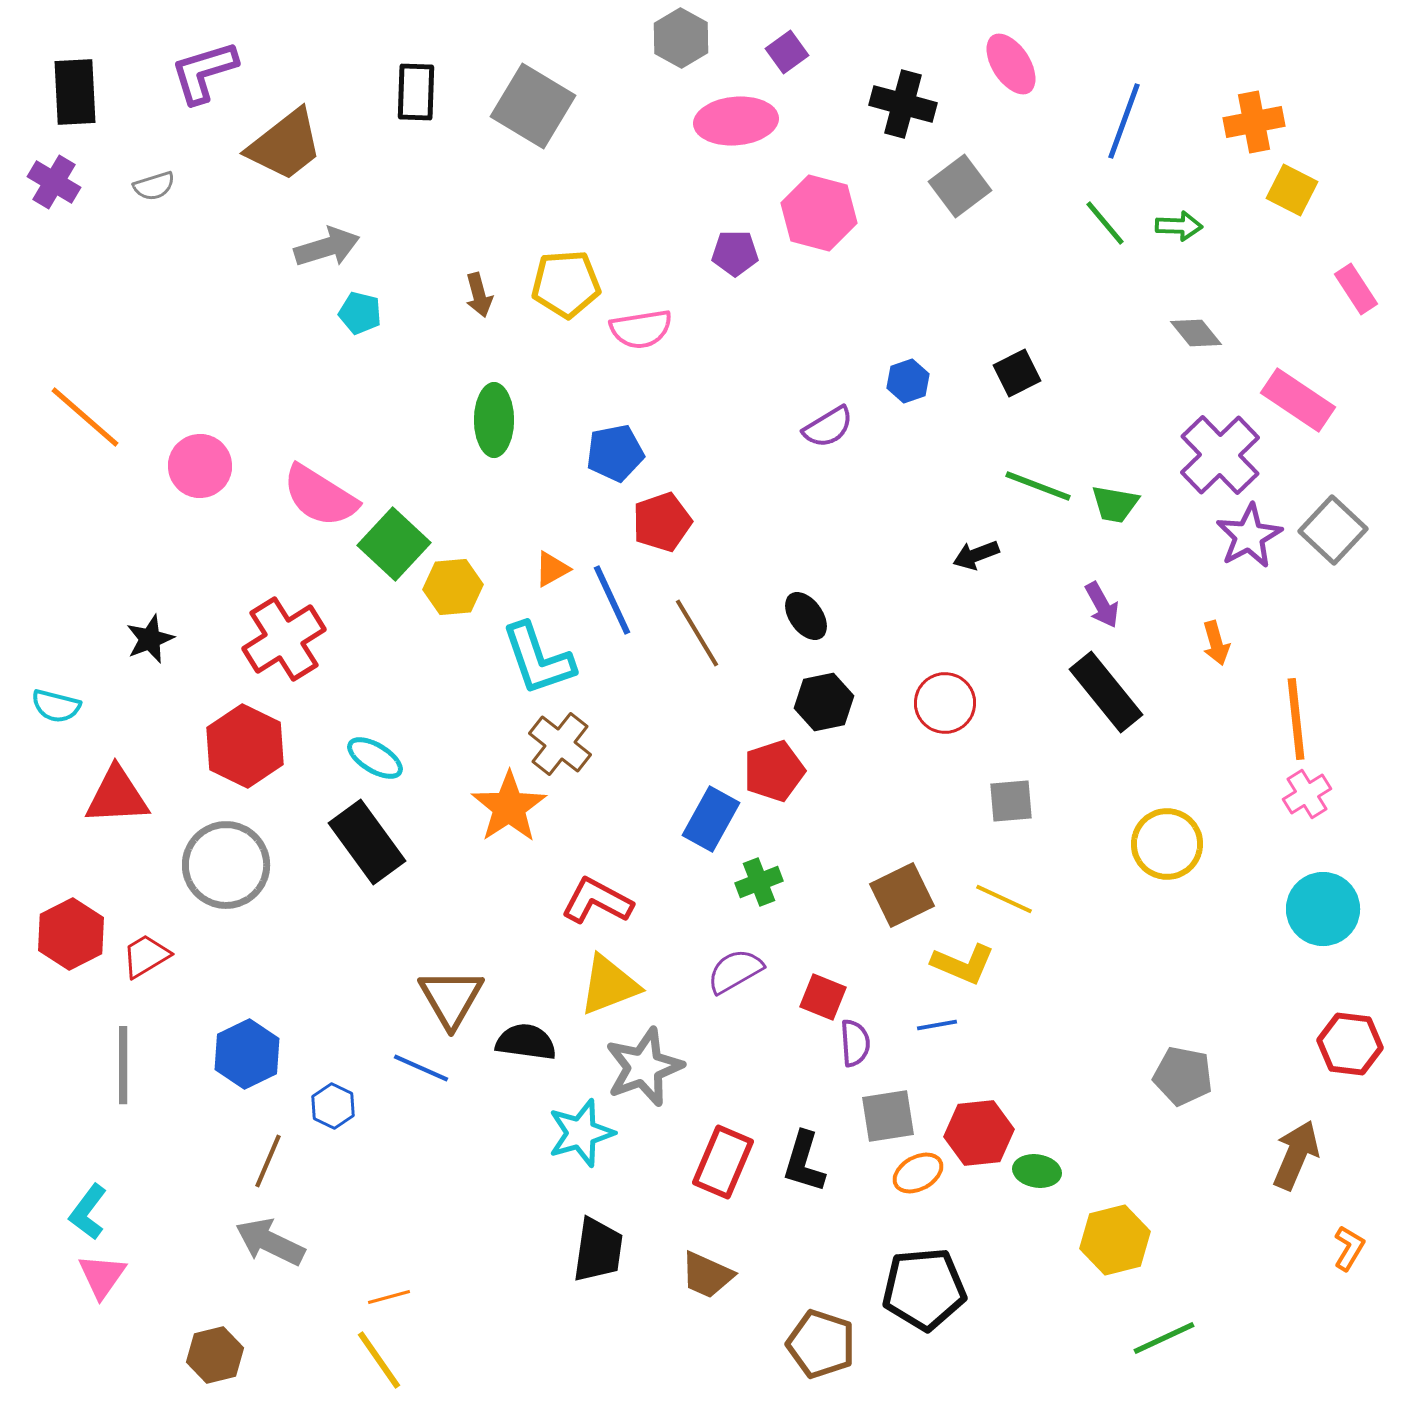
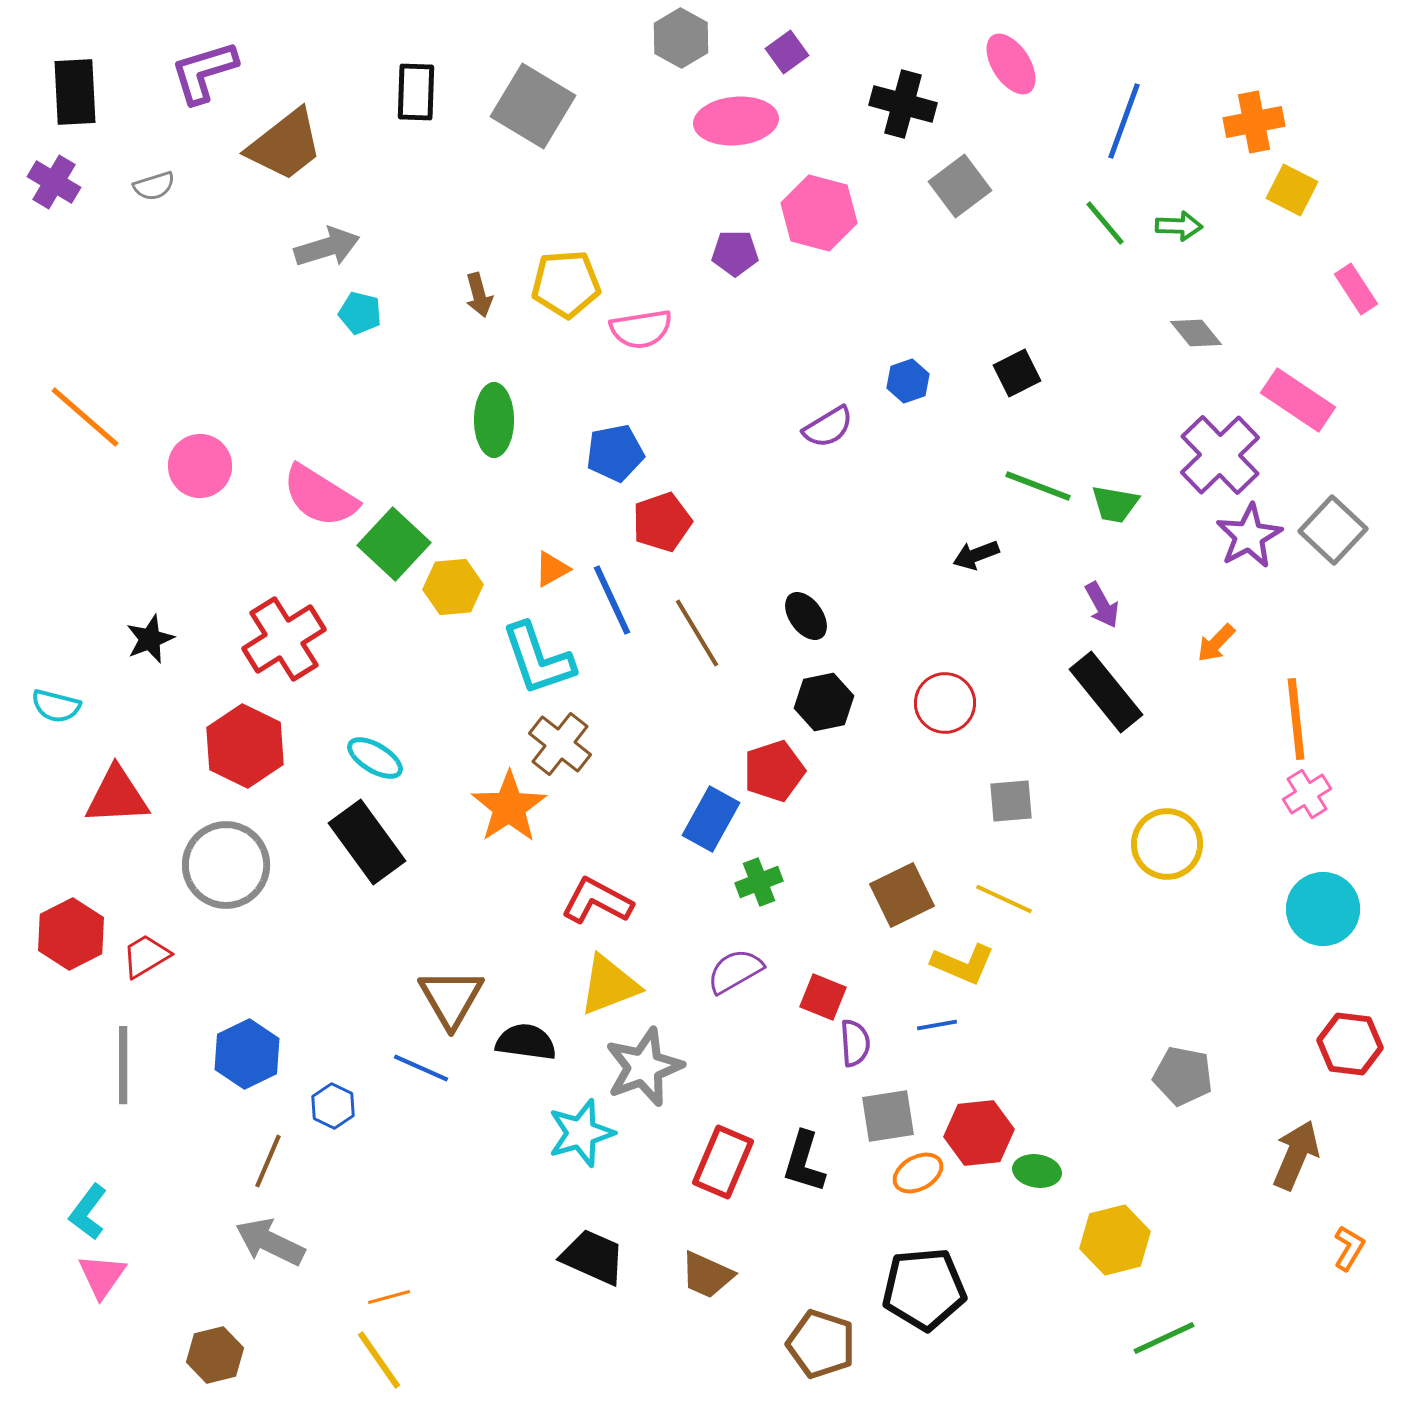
orange arrow at (1216, 643): rotated 60 degrees clockwise
black trapezoid at (598, 1250): moved 5 px left, 7 px down; rotated 74 degrees counterclockwise
